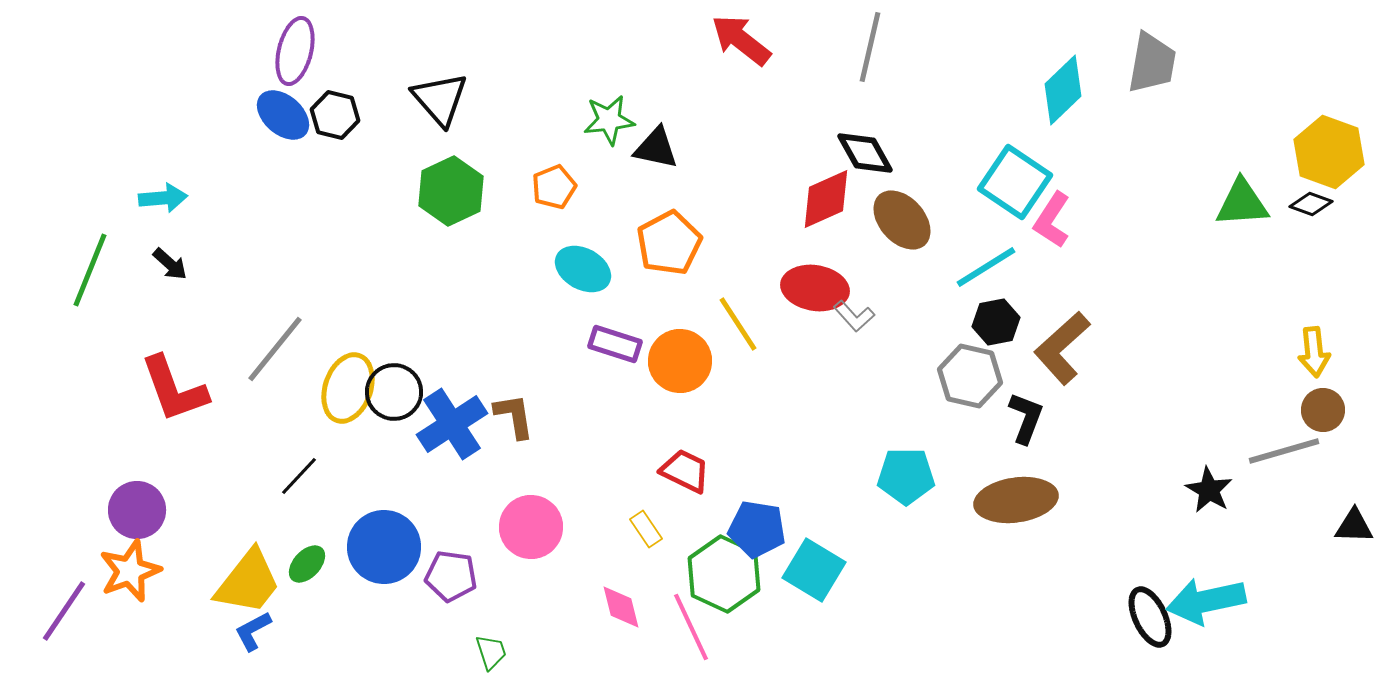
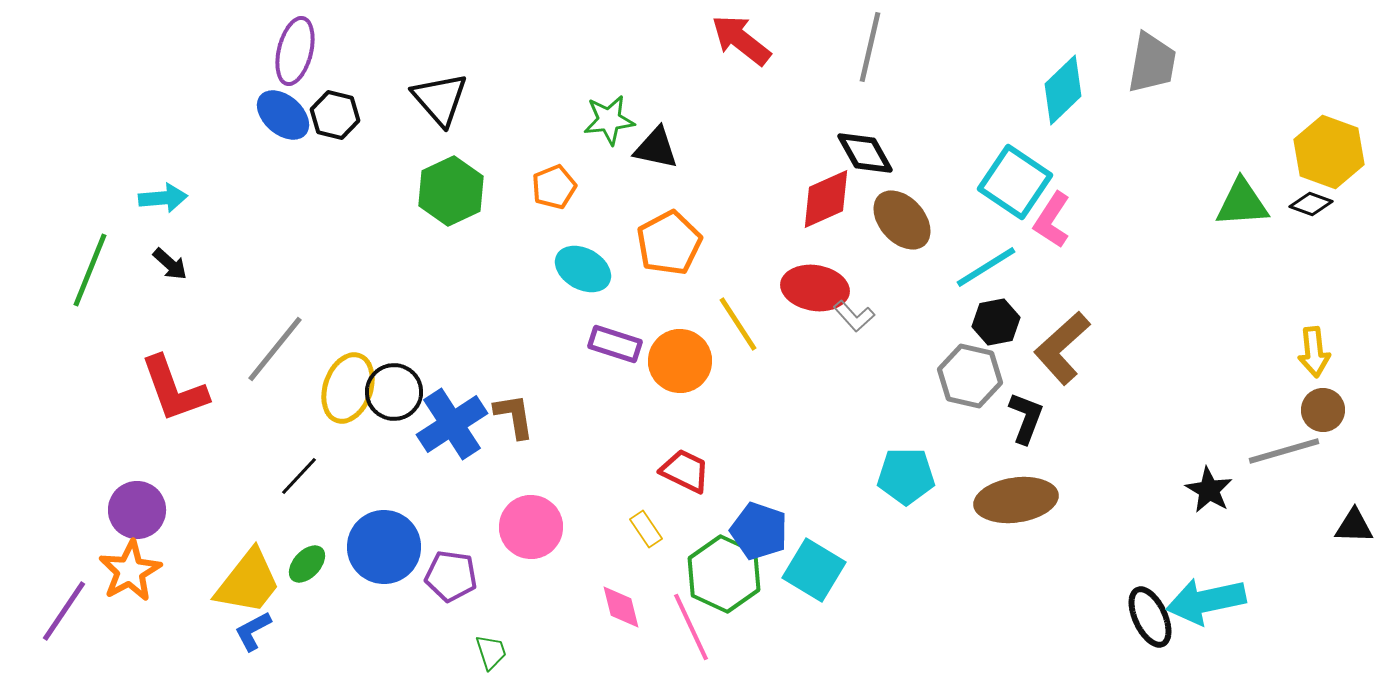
blue pentagon at (757, 529): moved 2 px right, 2 px down; rotated 10 degrees clockwise
orange star at (130, 571): rotated 8 degrees counterclockwise
